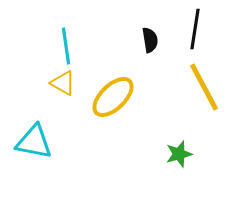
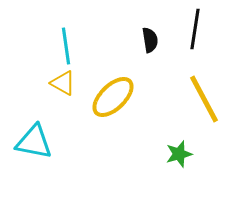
yellow line: moved 12 px down
